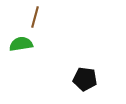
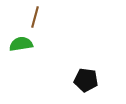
black pentagon: moved 1 px right, 1 px down
